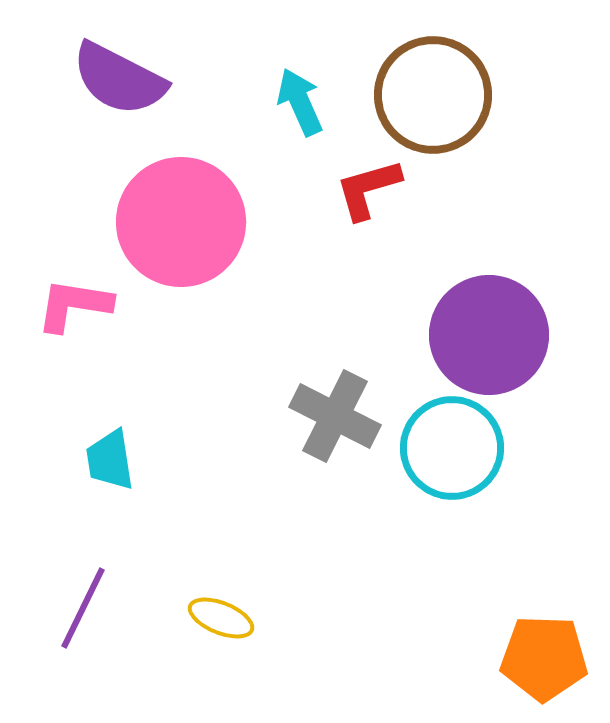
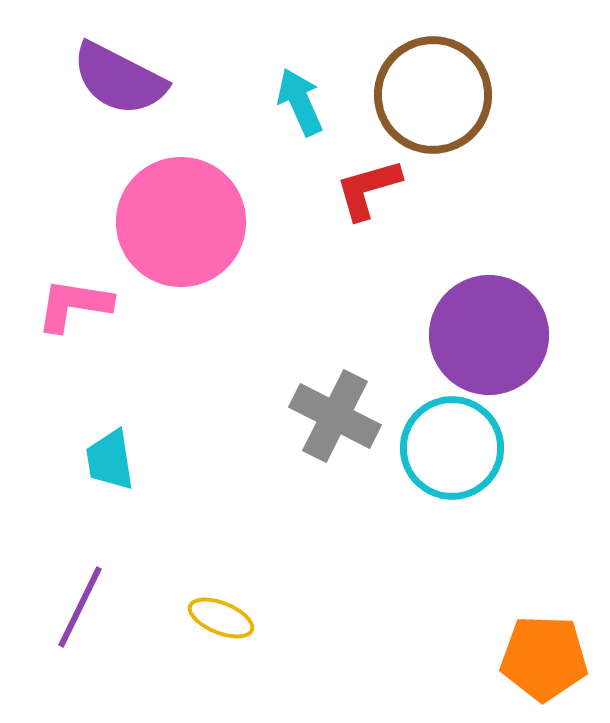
purple line: moved 3 px left, 1 px up
